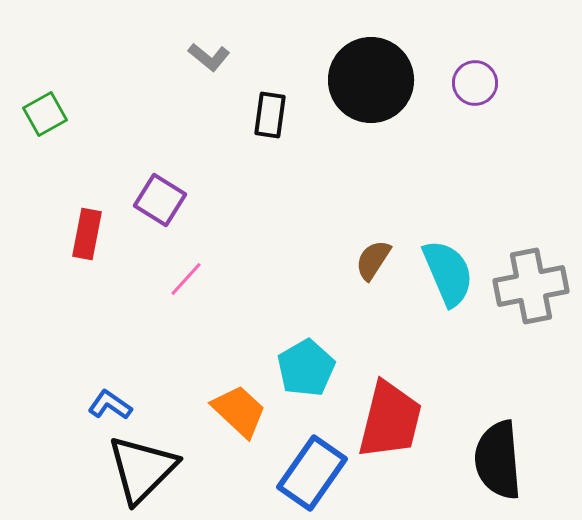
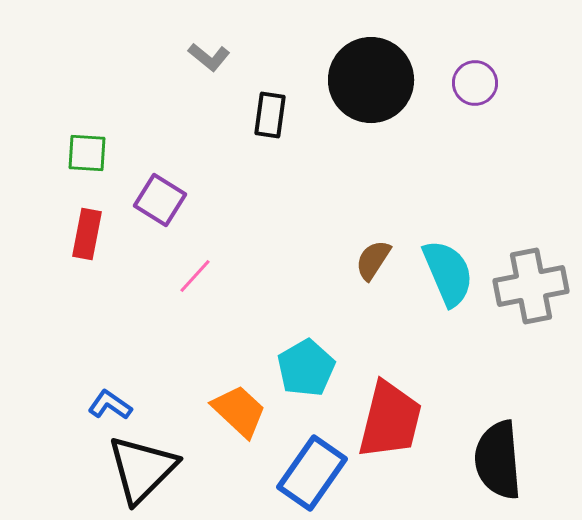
green square: moved 42 px right, 39 px down; rotated 33 degrees clockwise
pink line: moved 9 px right, 3 px up
